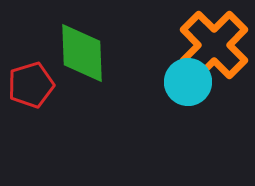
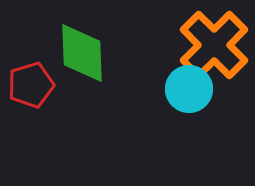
cyan circle: moved 1 px right, 7 px down
